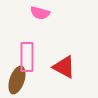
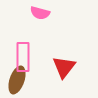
pink rectangle: moved 4 px left
red triangle: rotated 40 degrees clockwise
